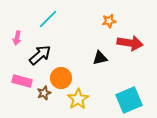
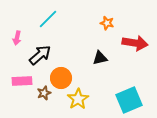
orange star: moved 2 px left, 2 px down; rotated 24 degrees clockwise
red arrow: moved 5 px right
pink rectangle: rotated 18 degrees counterclockwise
